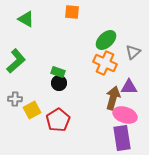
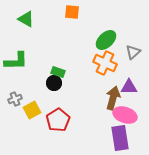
green L-shape: rotated 40 degrees clockwise
black circle: moved 5 px left
gray cross: rotated 24 degrees counterclockwise
purple rectangle: moved 2 px left
